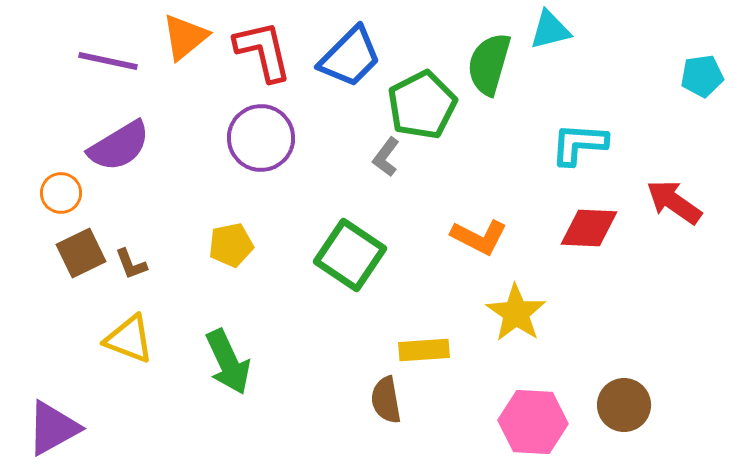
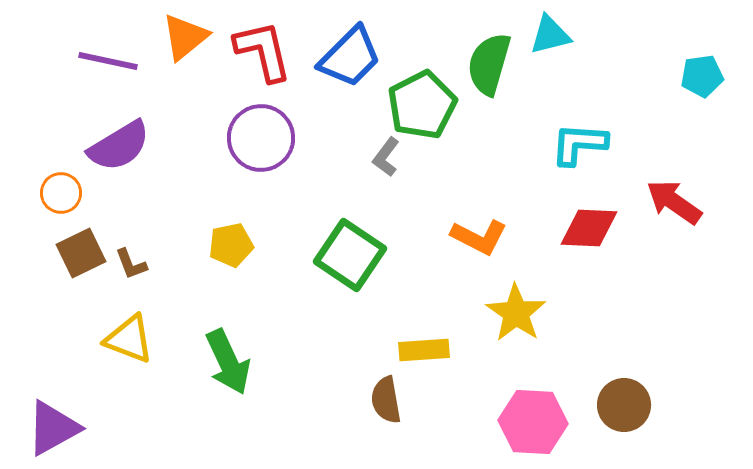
cyan triangle: moved 5 px down
